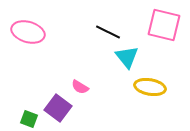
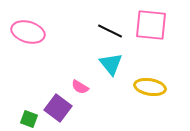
pink square: moved 13 px left; rotated 8 degrees counterclockwise
black line: moved 2 px right, 1 px up
cyan triangle: moved 16 px left, 7 px down
